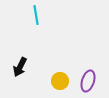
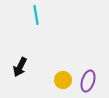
yellow circle: moved 3 px right, 1 px up
